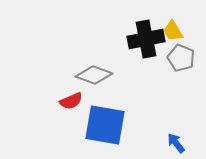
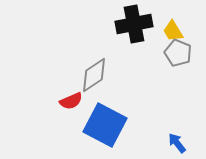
black cross: moved 12 px left, 15 px up
gray pentagon: moved 3 px left, 5 px up
gray diamond: rotated 54 degrees counterclockwise
blue square: rotated 18 degrees clockwise
blue arrow: moved 1 px right
